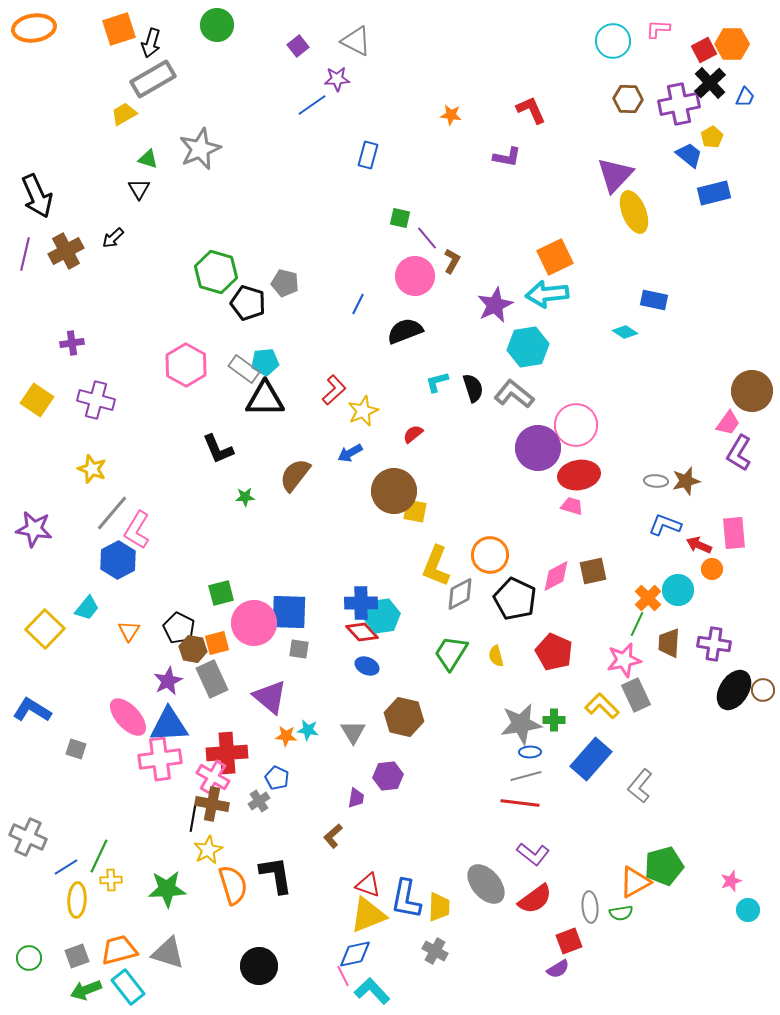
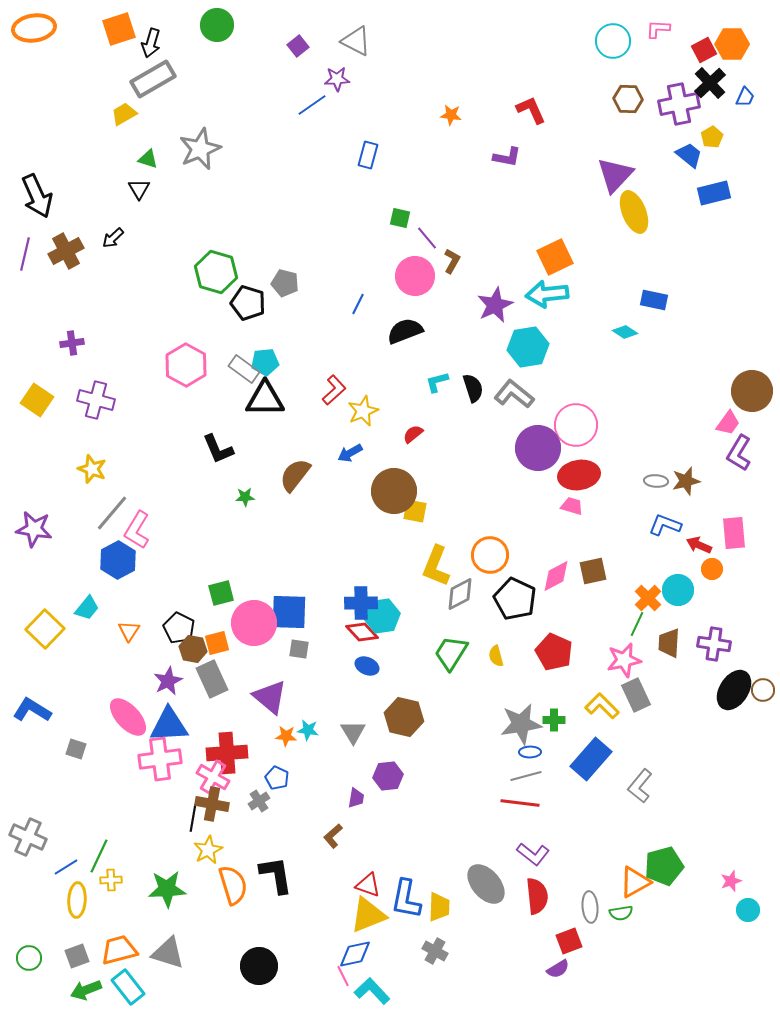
red semicircle at (535, 899): moved 2 px right, 3 px up; rotated 60 degrees counterclockwise
